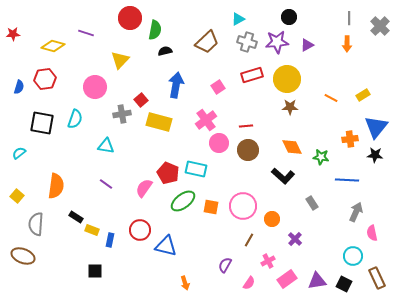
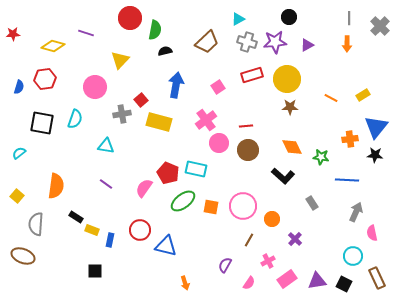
purple star at (277, 42): moved 2 px left
